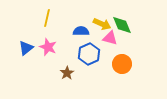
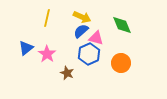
yellow arrow: moved 20 px left, 7 px up
blue semicircle: rotated 42 degrees counterclockwise
pink triangle: moved 14 px left
pink star: moved 1 px left, 7 px down; rotated 12 degrees clockwise
orange circle: moved 1 px left, 1 px up
brown star: rotated 16 degrees counterclockwise
